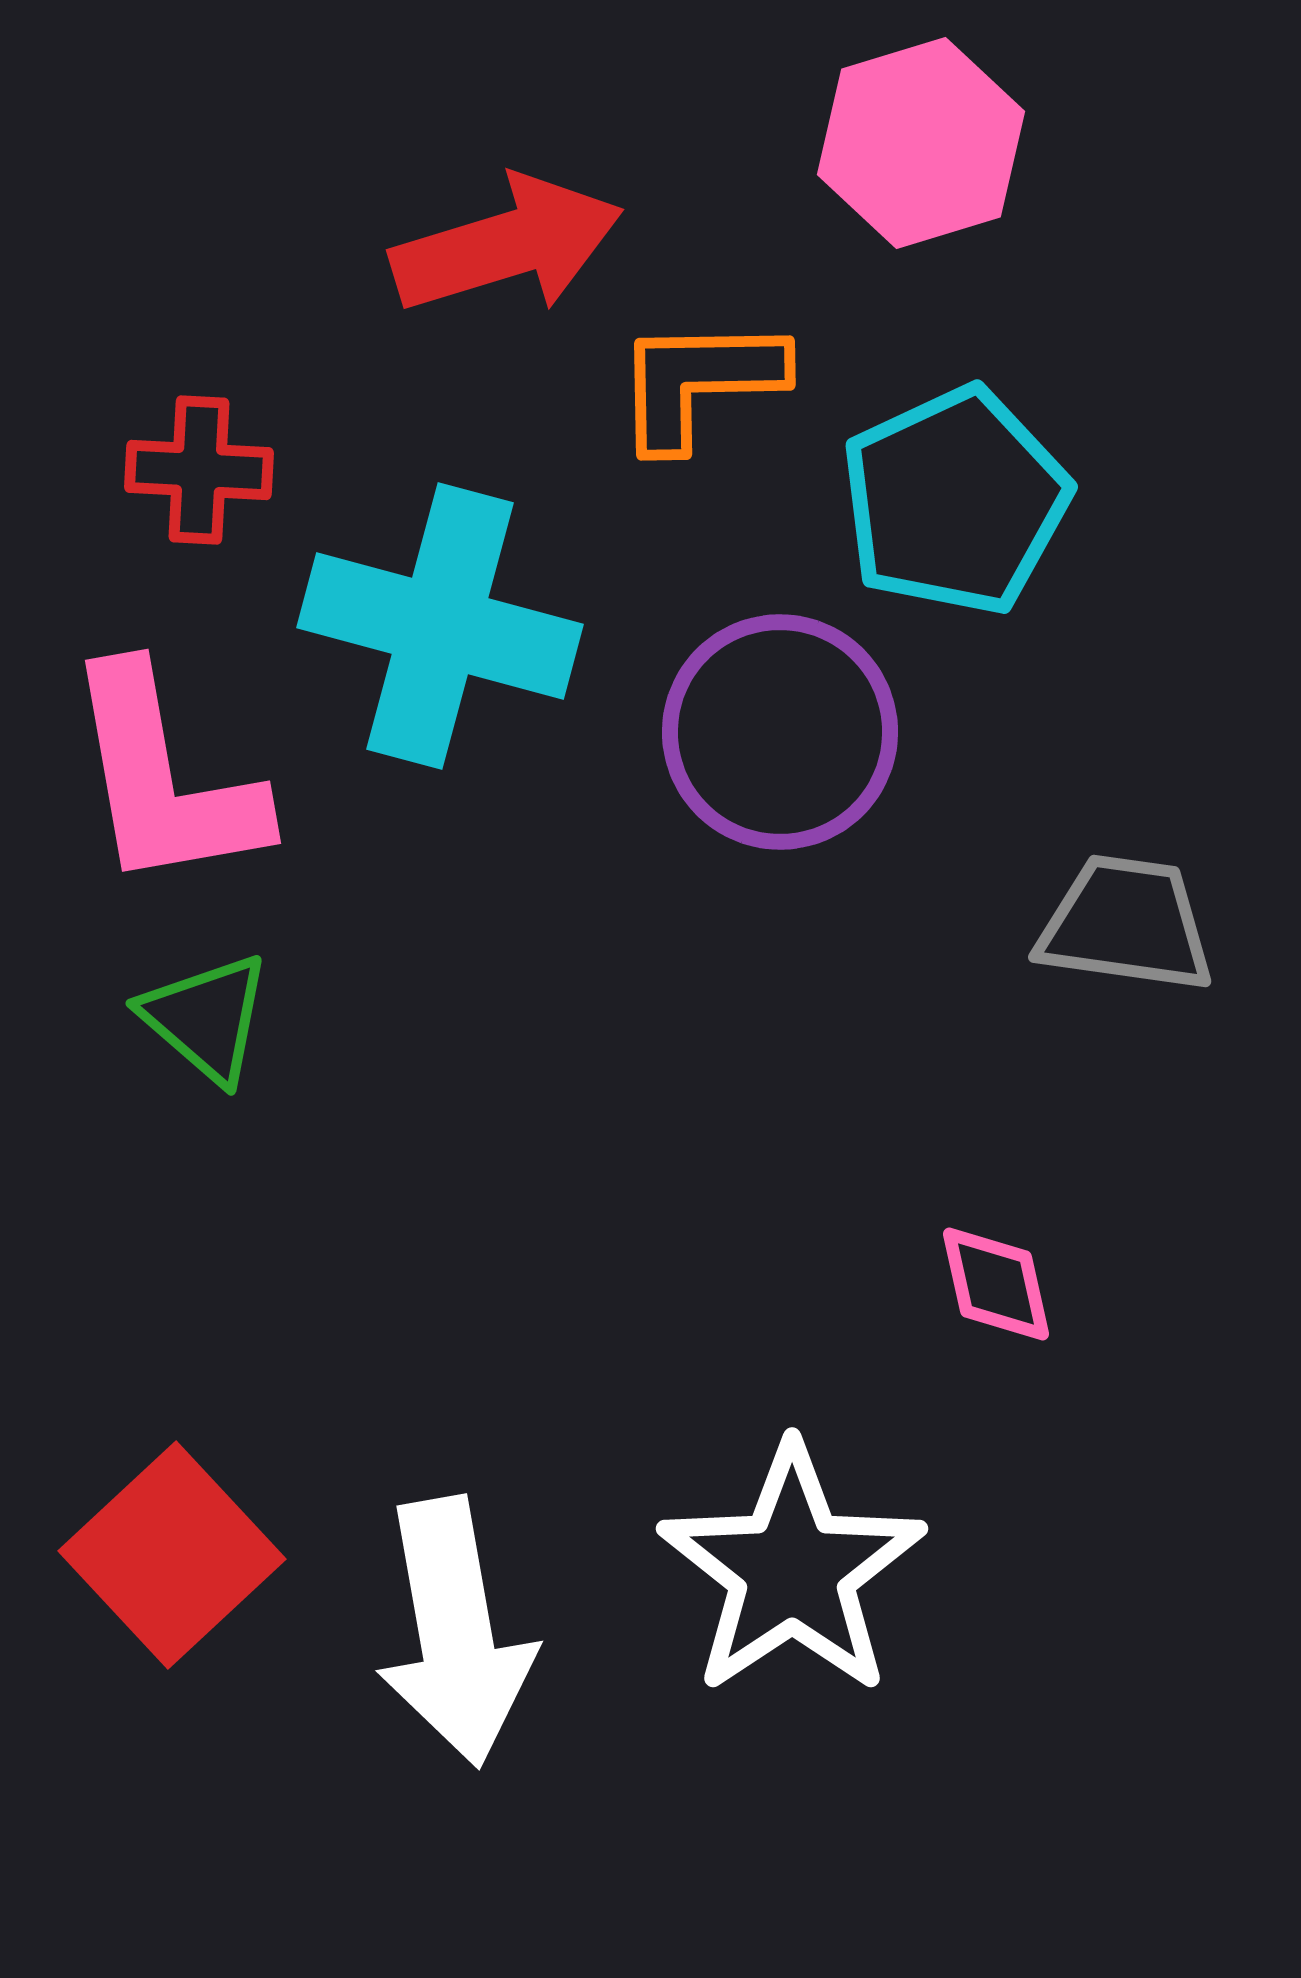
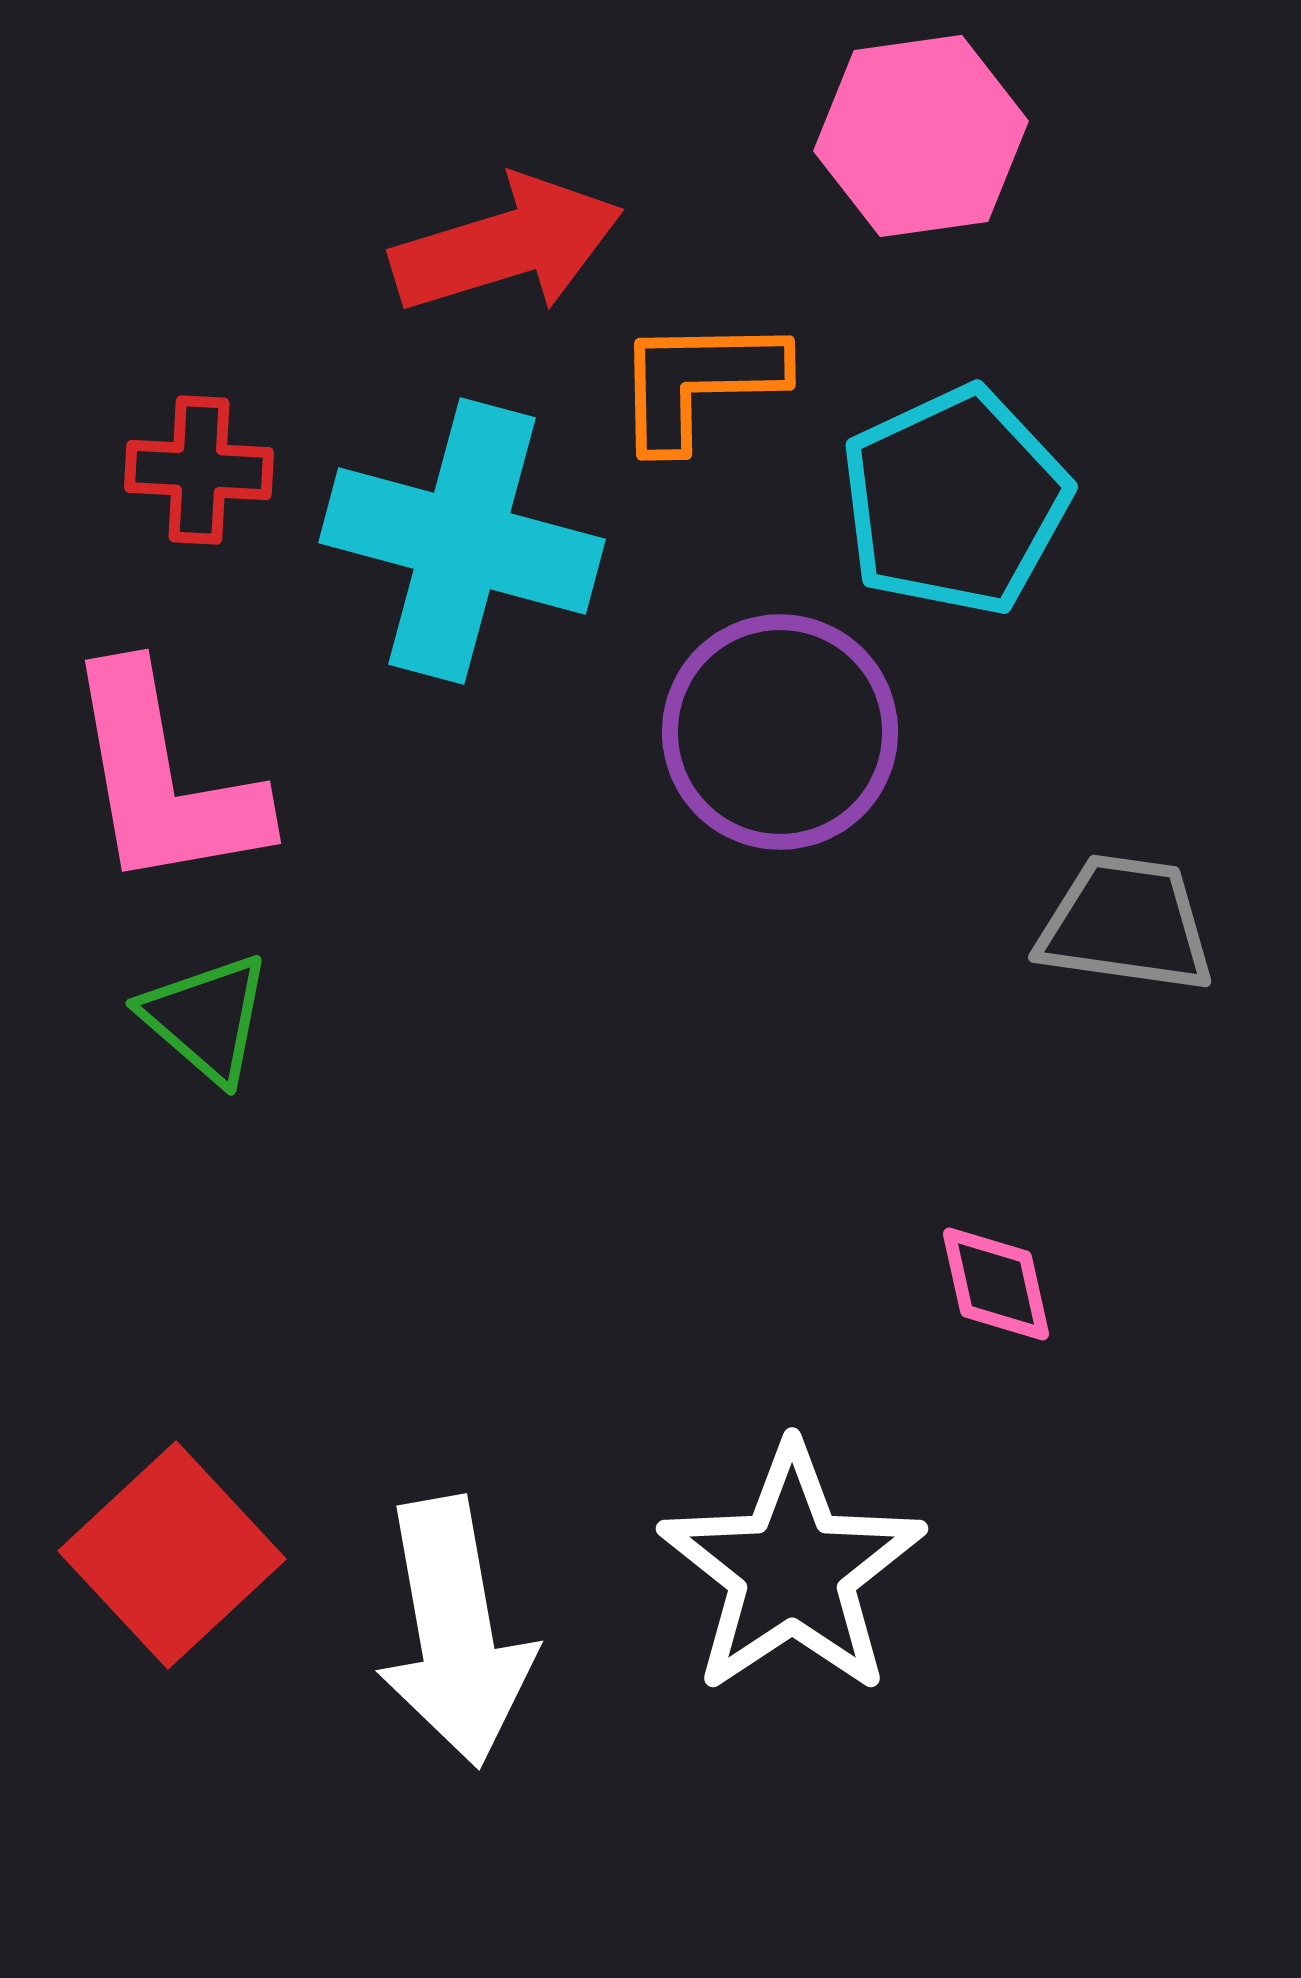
pink hexagon: moved 7 px up; rotated 9 degrees clockwise
cyan cross: moved 22 px right, 85 px up
